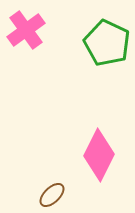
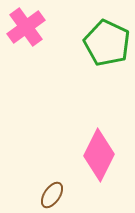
pink cross: moved 3 px up
brown ellipse: rotated 12 degrees counterclockwise
